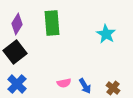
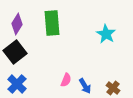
pink semicircle: moved 2 px right, 3 px up; rotated 56 degrees counterclockwise
